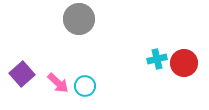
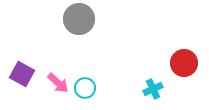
cyan cross: moved 4 px left, 30 px down; rotated 12 degrees counterclockwise
purple square: rotated 20 degrees counterclockwise
cyan circle: moved 2 px down
